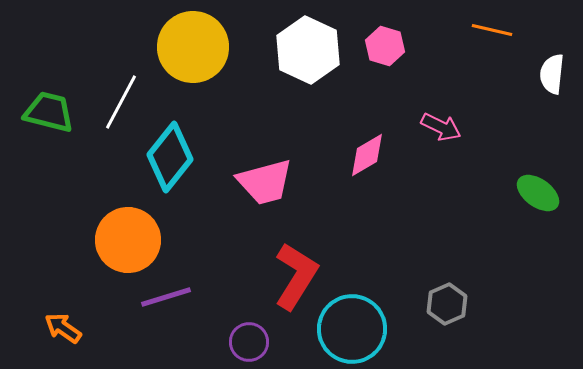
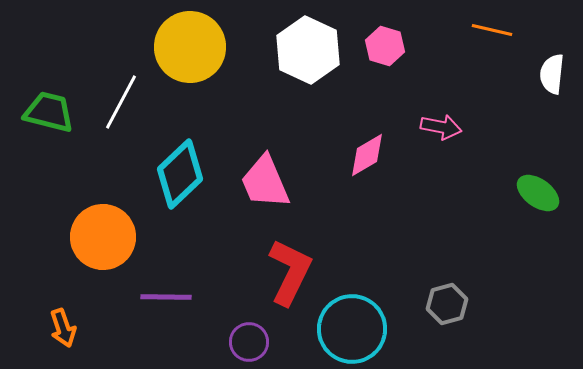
yellow circle: moved 3 px left
pink arrow: rotated 15 degrees counterclockwise
cyan diamond: moved 10 px right, 17 px down; rotated 8 degrees clockwise
pink trapezoid: rotated 82 degrees clockwise
orange circle: moved 25 px left, 3 px up
red L-shape: moved 6 px left, 4 px up; rotated 6 degrees counterclockwise
purple line: rotated 18 degrees clockwise
gray hexagon: rotated 9 degrees clockwise
orange arrow: rotated 144 degrees counterclockwise
